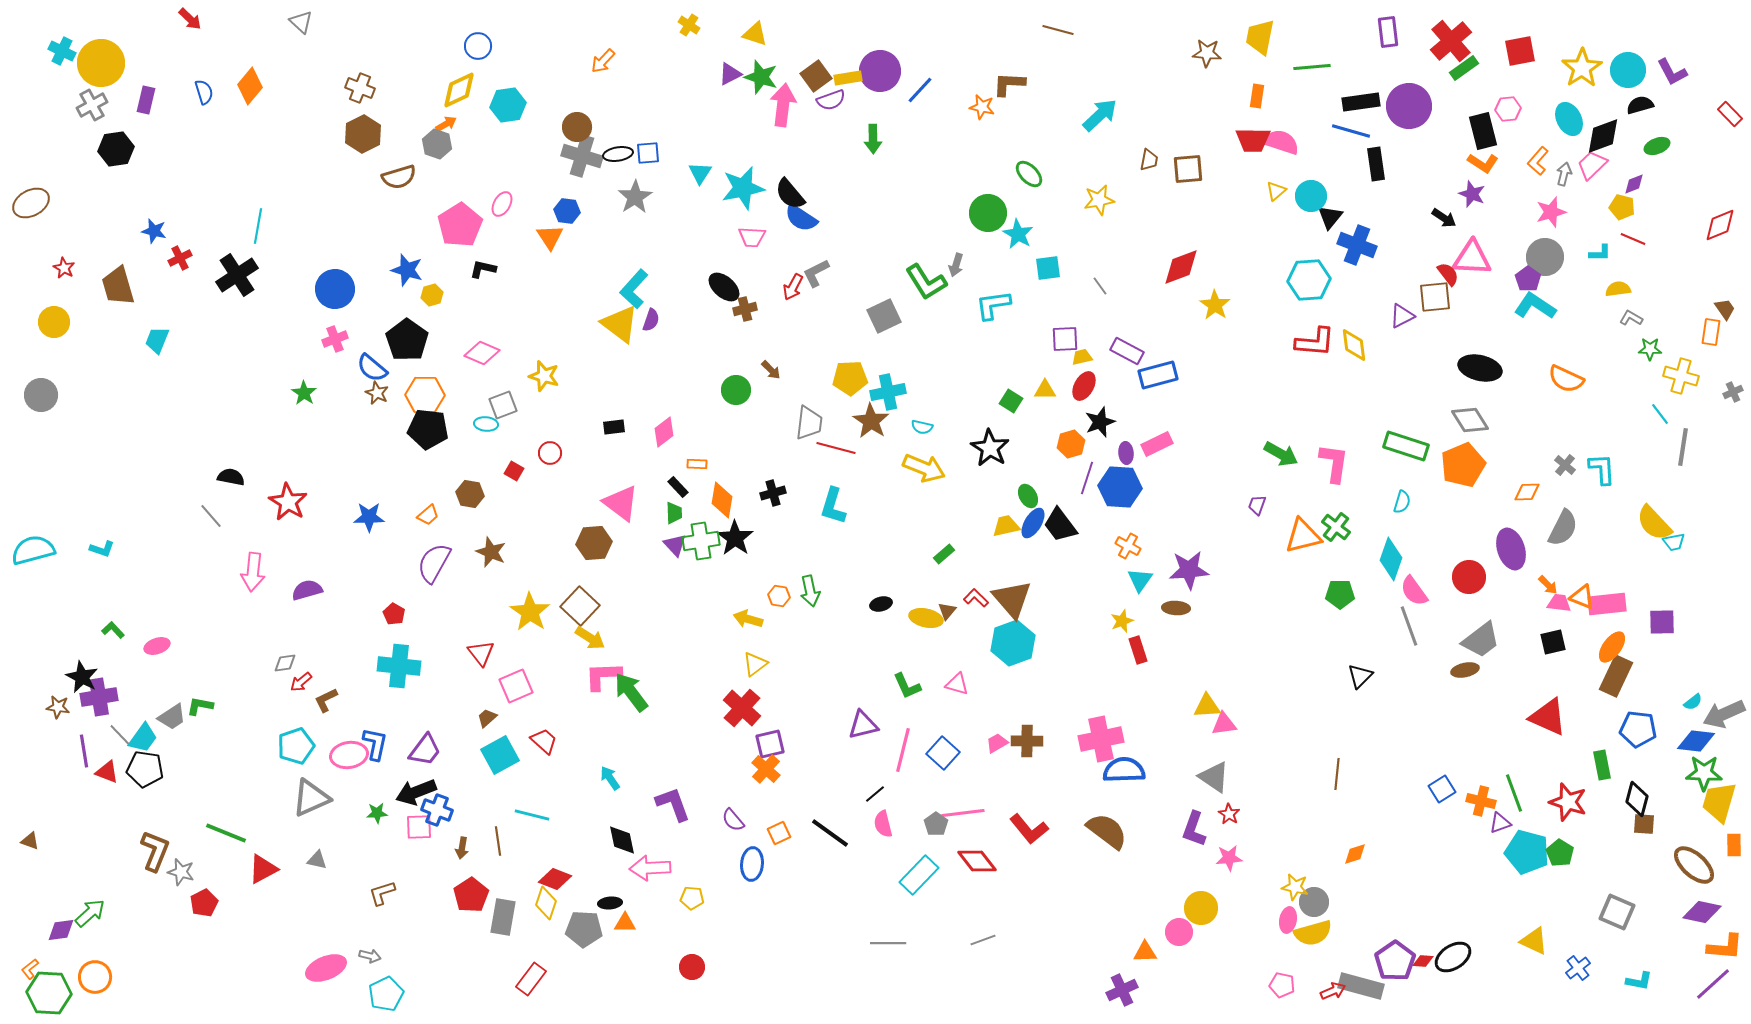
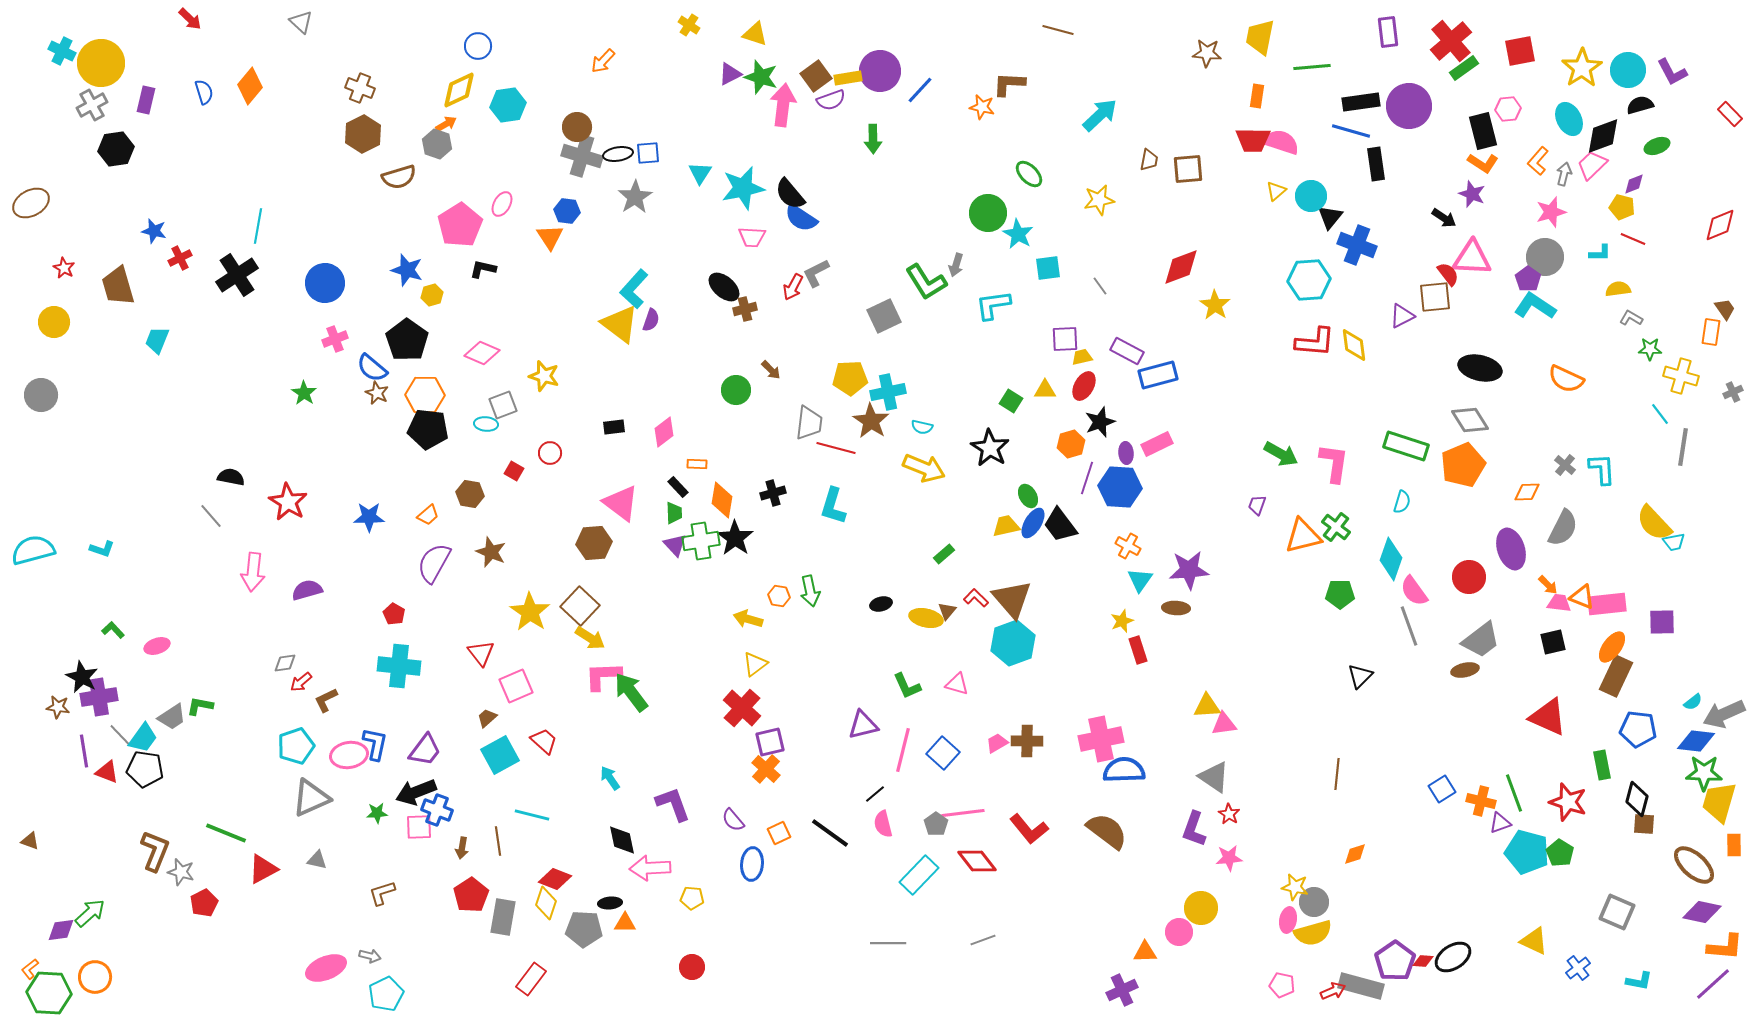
blue circle at (335, 289): moved 10 px left, 6 px up
purple square at (770, 744): moved 2 px up
